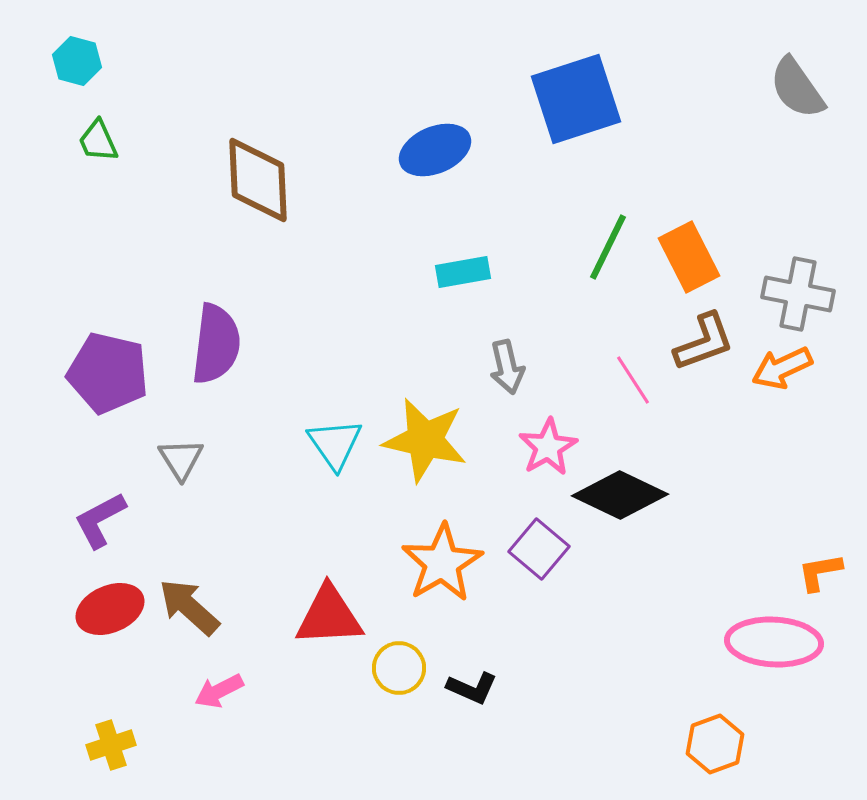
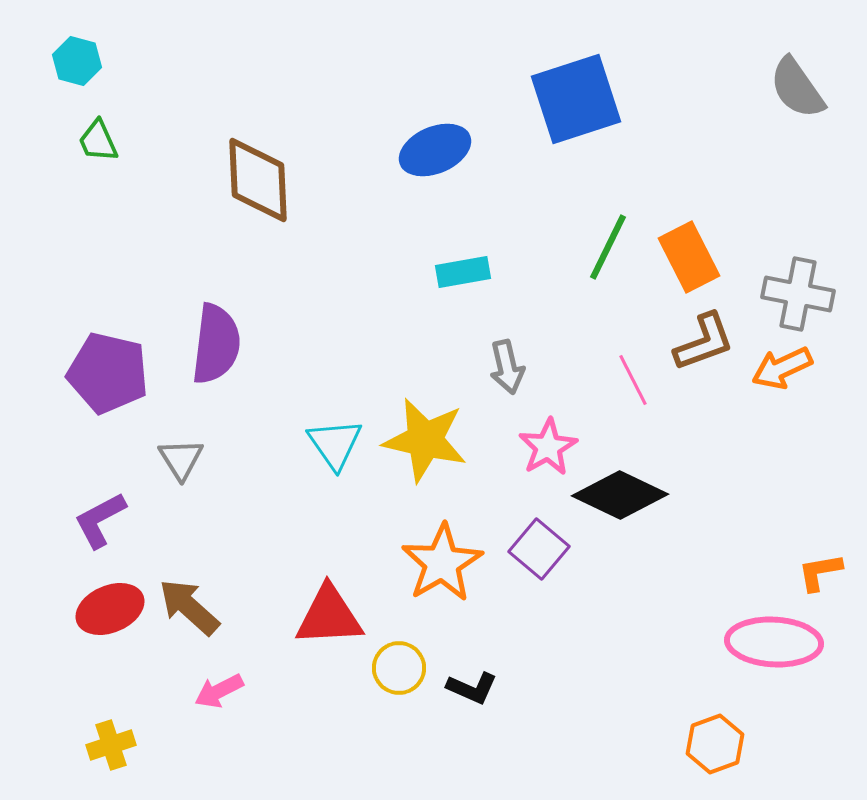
pink line: rotated 6 degrees clockwise
